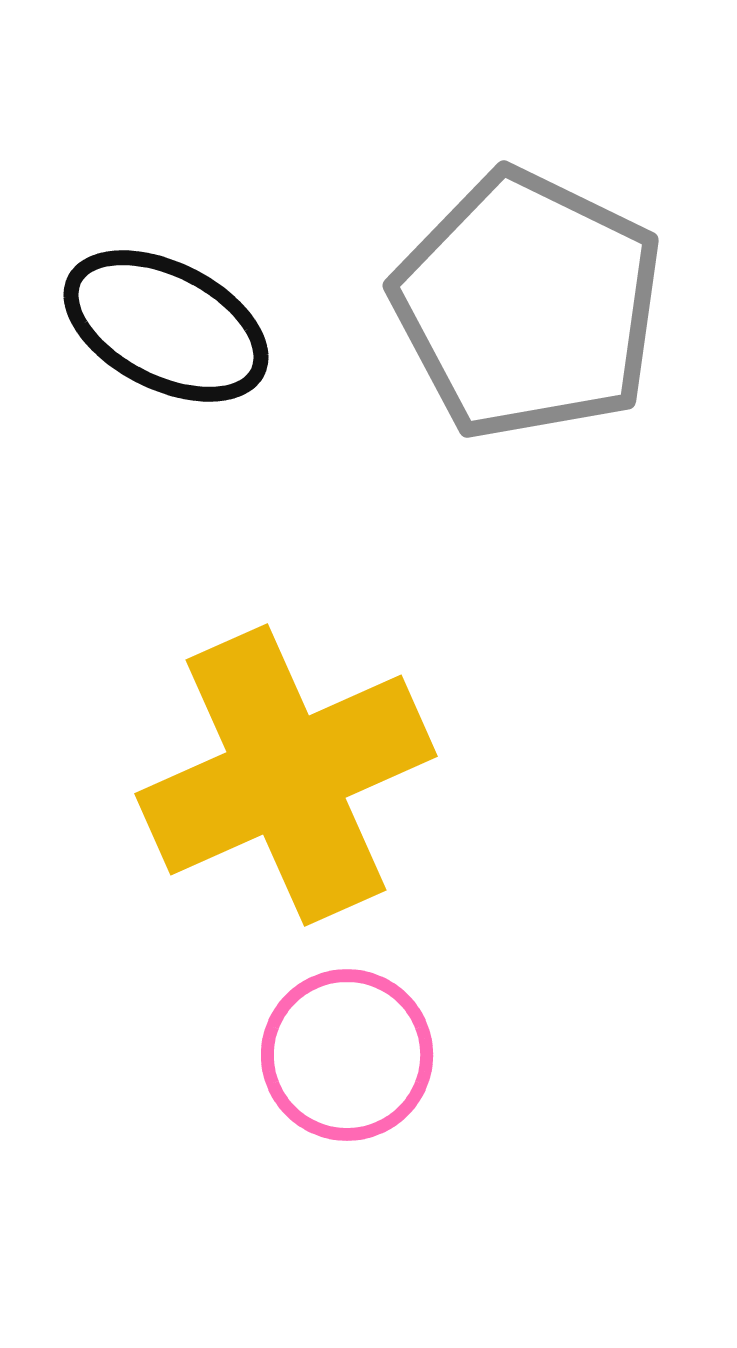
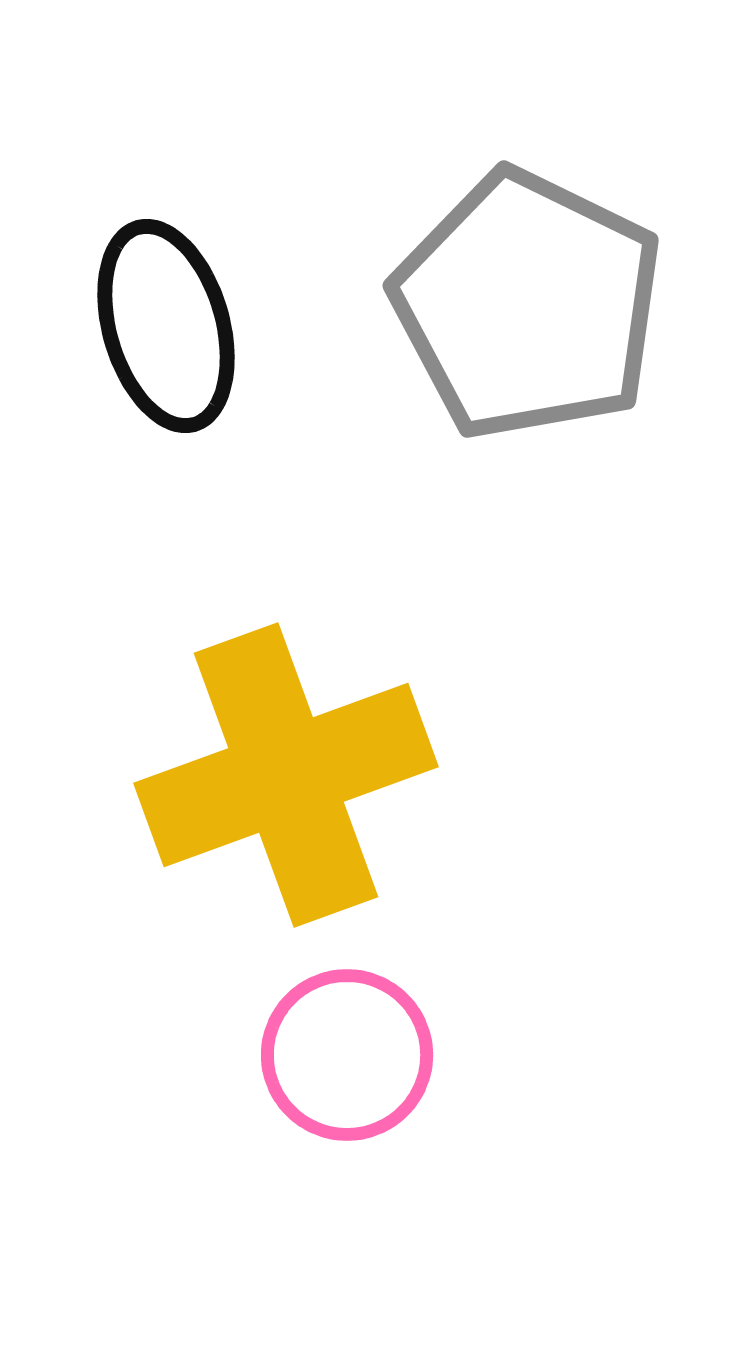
black ellipse: rotated 47 degrees clockwise
yellow cross: rotated 4 degrees clockwise
